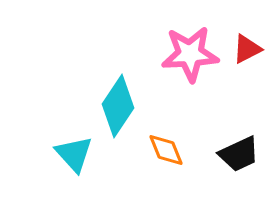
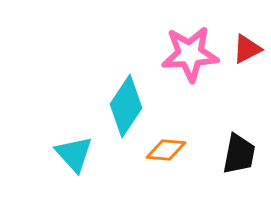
cyan diamond: moved 8 px right
orange diamond: rotated 63 degrees counterclockwise
black trapezoid: rotated 54 degrees counterclockwise
